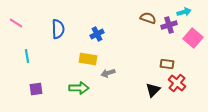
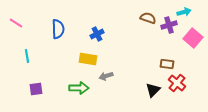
gray arrow: moved 2 px left, 3 px down
